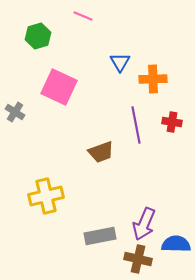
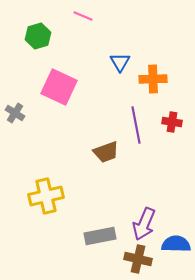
gray cross: moved 1 px down
brown trapezoid: moved 5 px right
